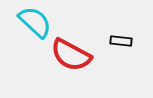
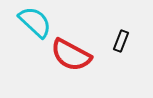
black rectangle: rotated 75 degrees counterclockwise
